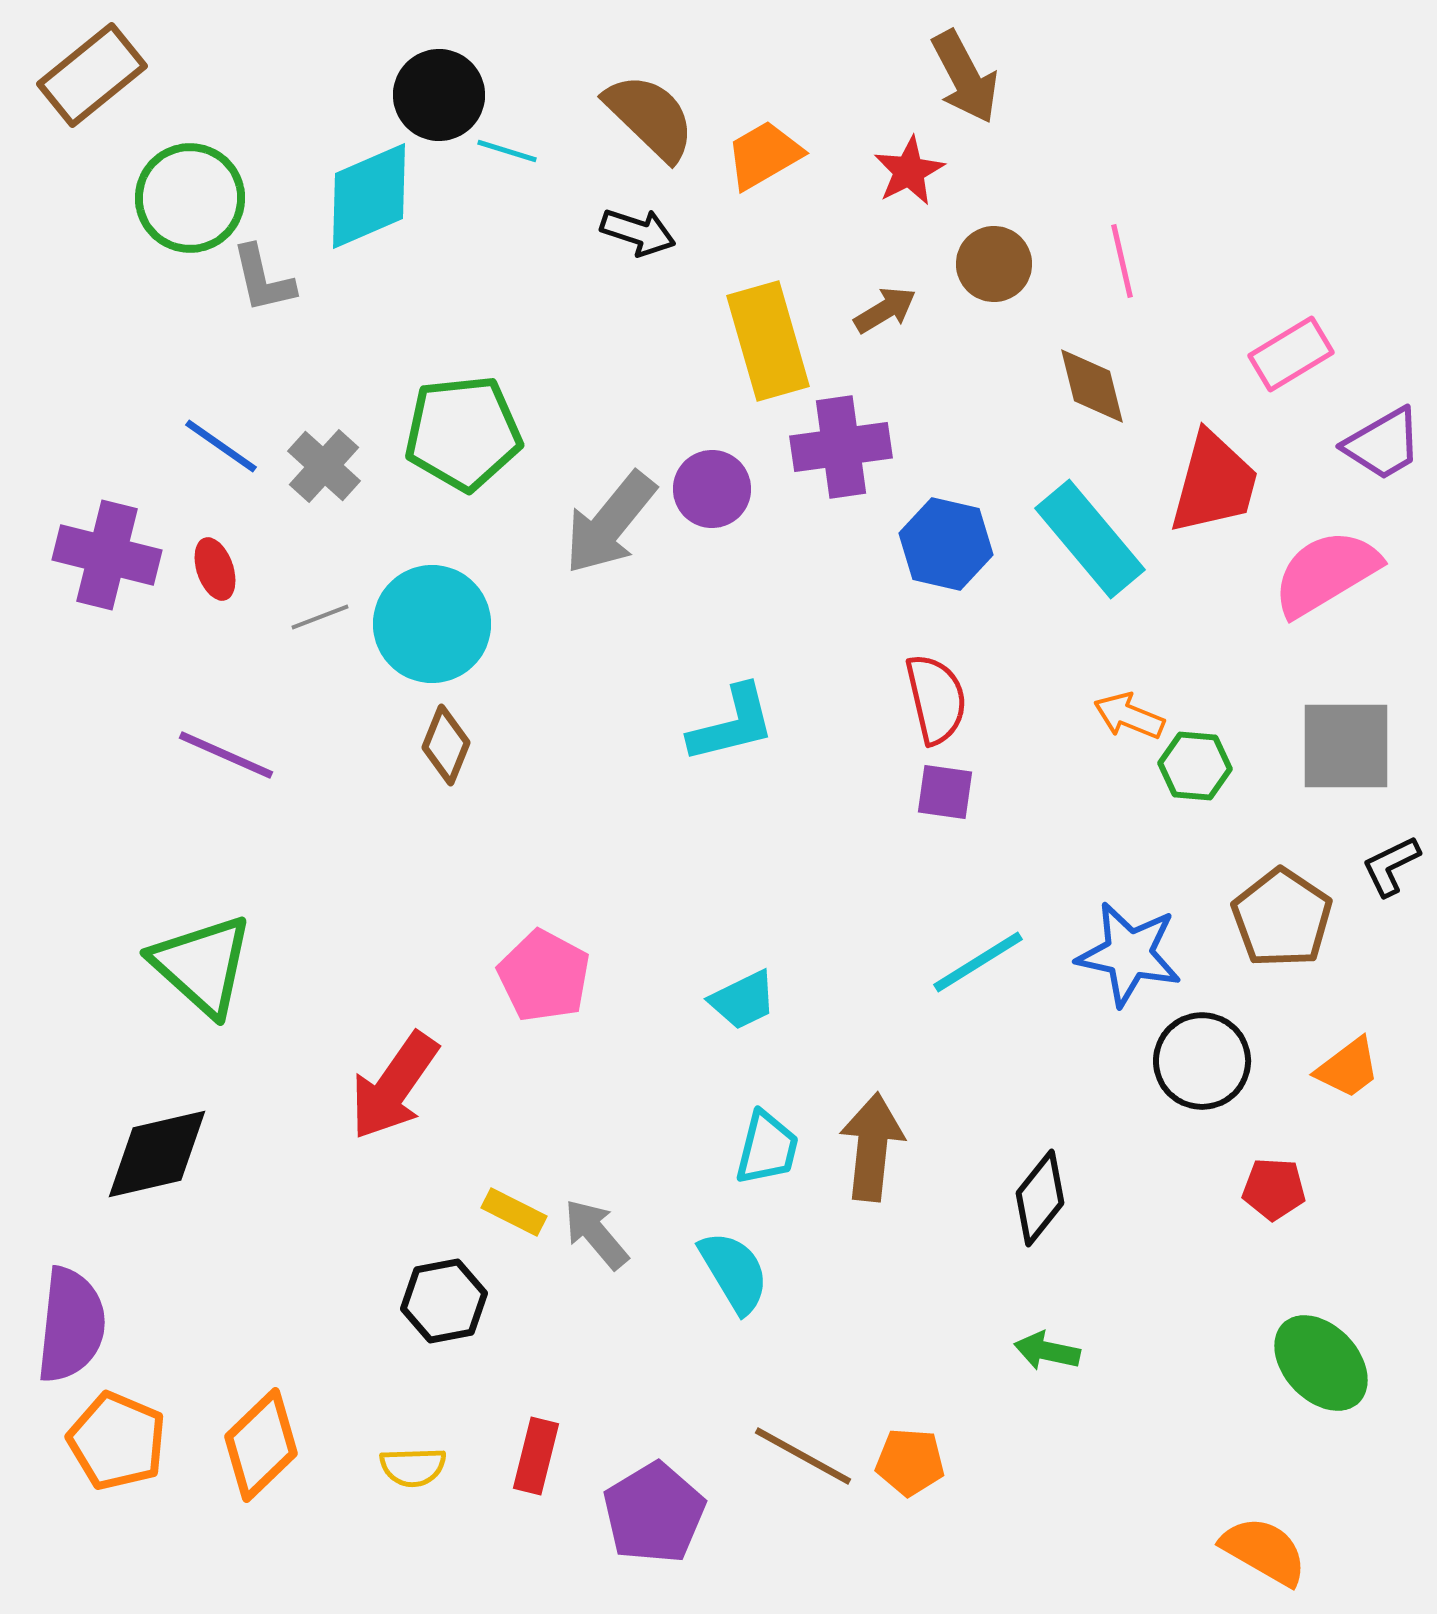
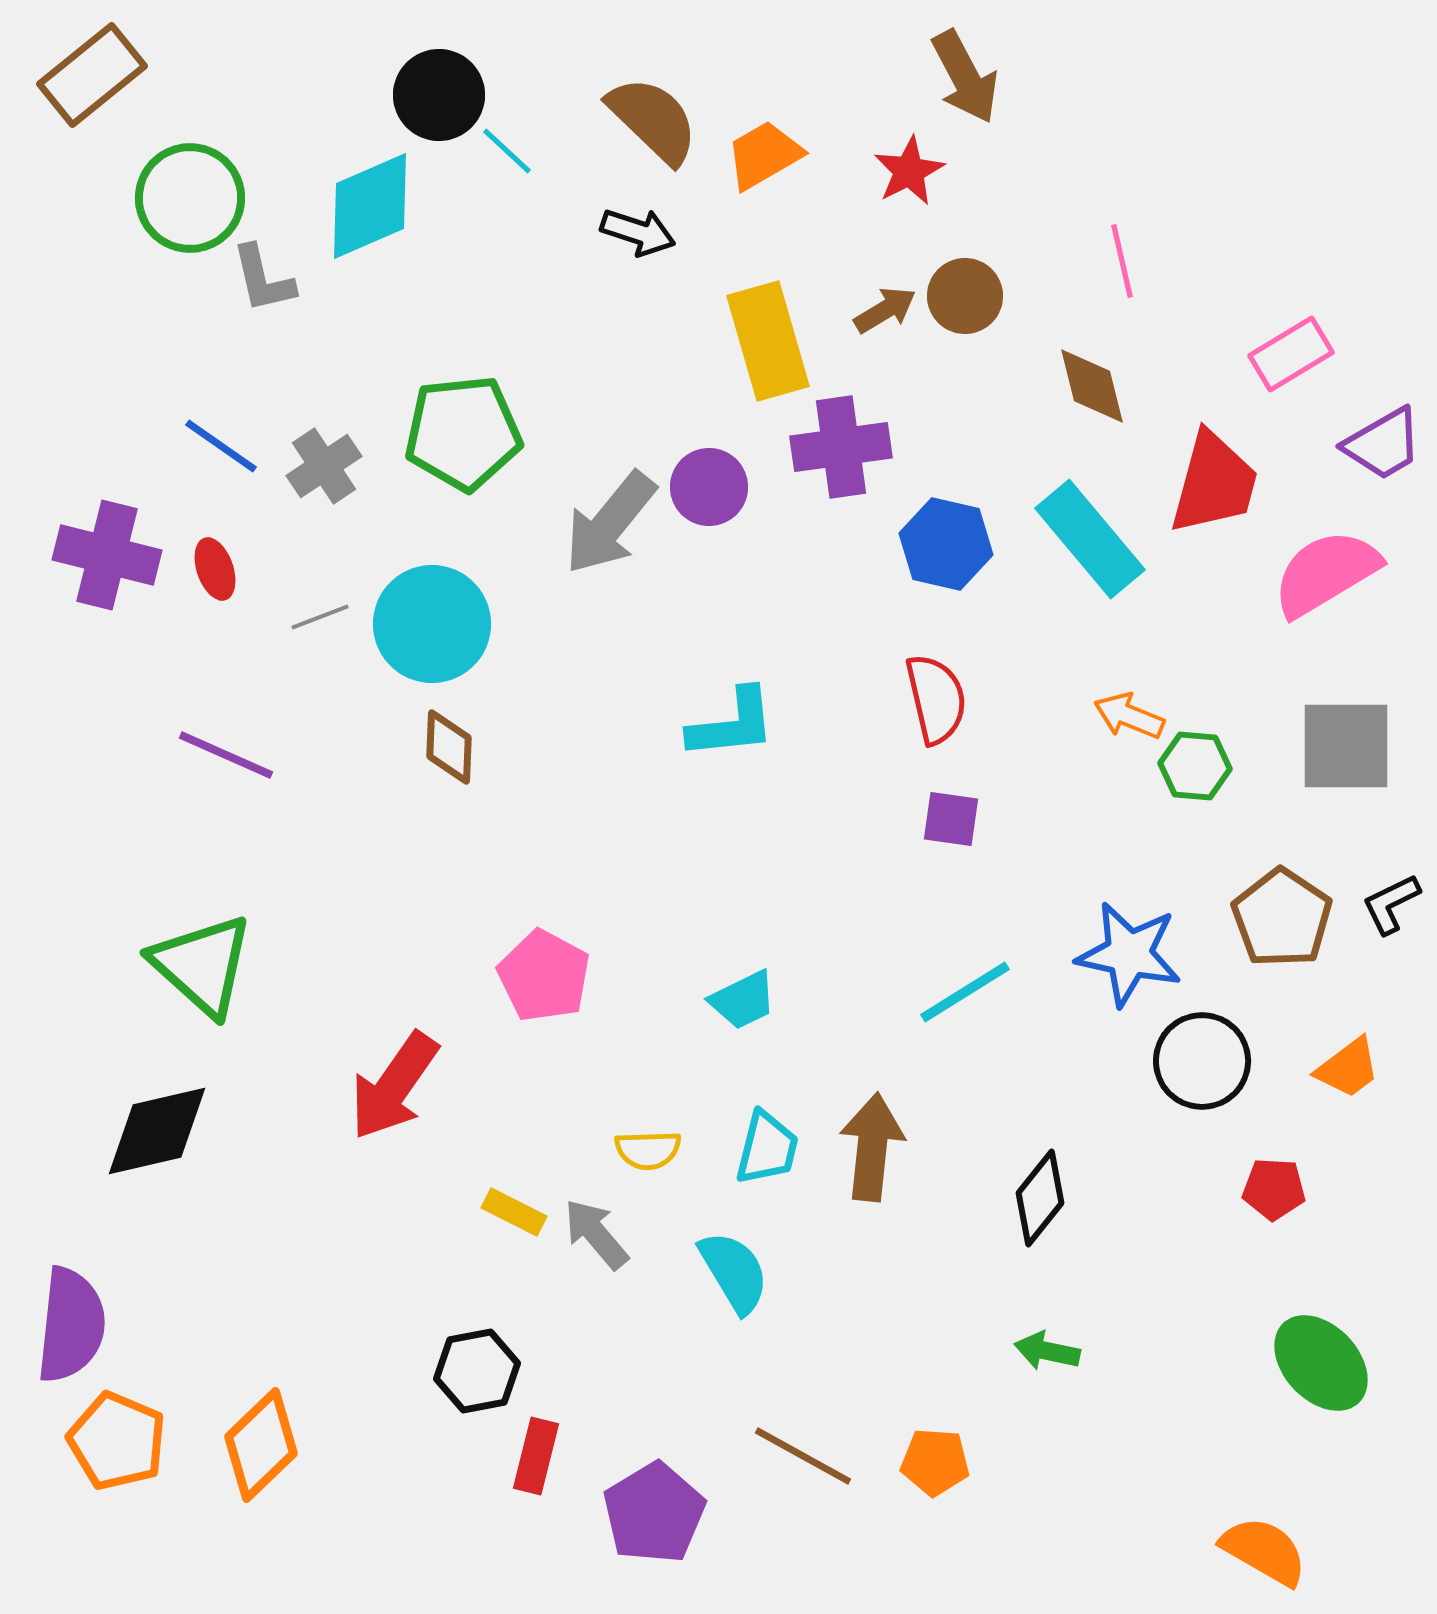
brown semicircle at (650, 117): moved 3 px right, 3 px down
cyan line at (507, 151): rotated 26 degrees clockwise
cyan diamond at (369, 196): moved 1 px right, 10 px down
brown circle at (994, 264): moved 29 px left, 32 px down
gray cross at (324, 466): rotated 14 degrees clockwise
purple circle at (712, 489): moved 3 px left, 2 px up
cyan L-shape at (732, 724): rotated 8 degrees clockwise
brown diamond at (446, 745): moved 3 px right, 2 px down; rotated 20 degrees counterclockwise
purple square at (945, 792): moved 6 px right, 27 px down
black L-shape at (1391, 866): moved 38 px down
cyan line at (978, 962): moved 13 px left, 30 px down
black diamond at (157, 1154): moved 23 px up
black hexagon at (444, 1301): moved 33 px right, 70 px down
orange pentagon at (910, 1462): moved 25 px right
yellow semicircle at (413, 1467): moved 235 px right, 317 px up
